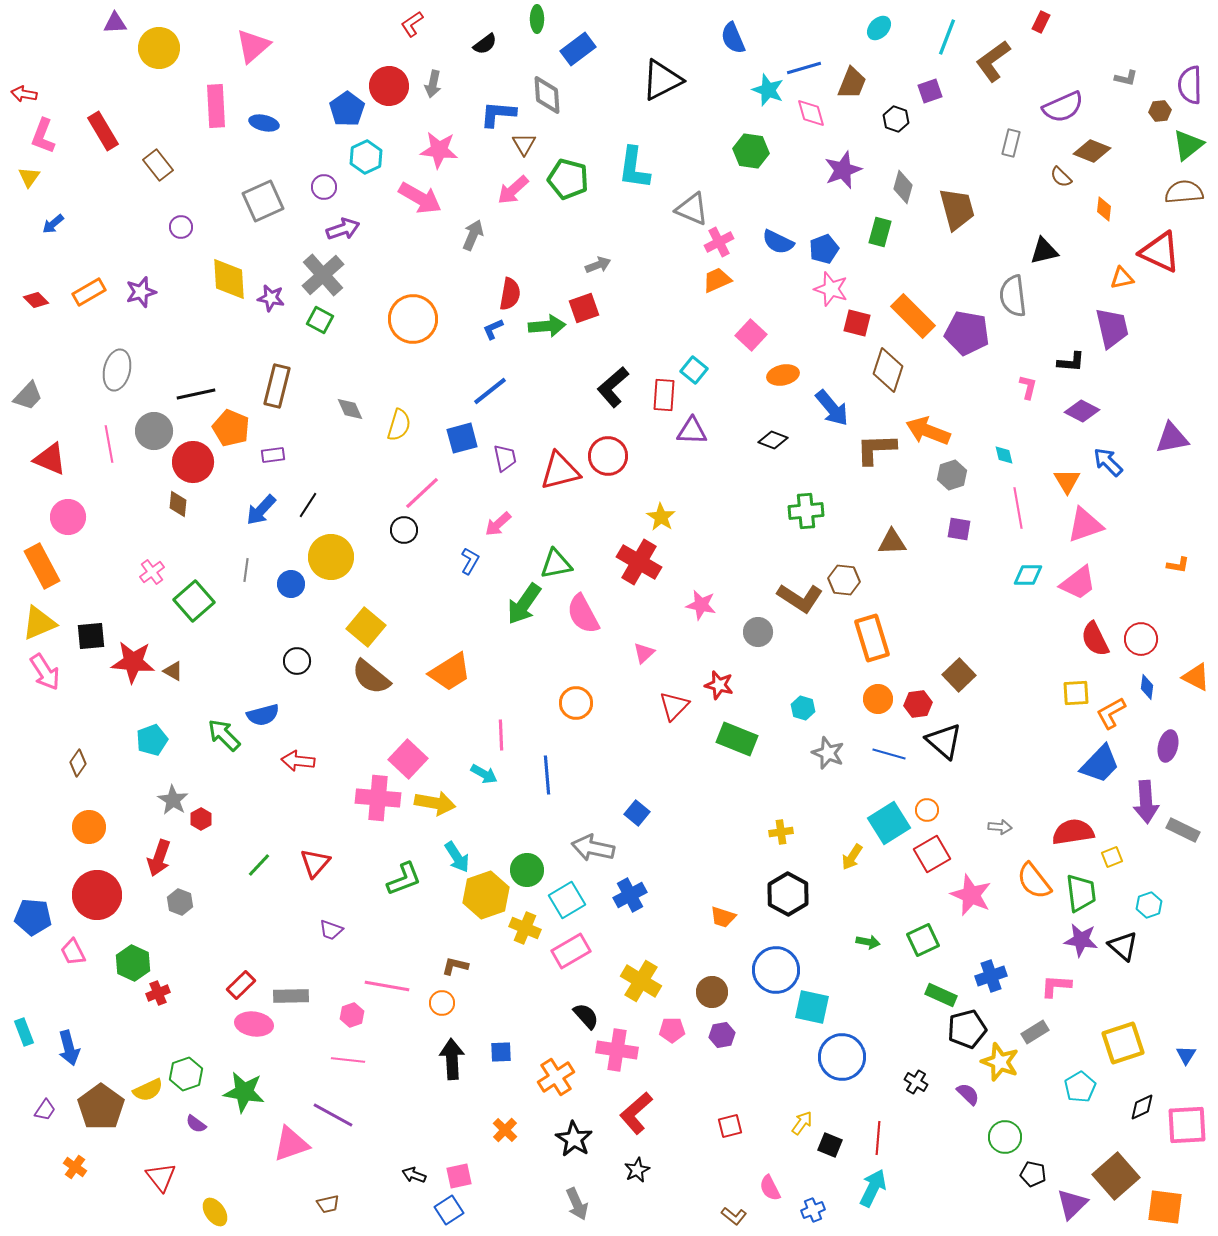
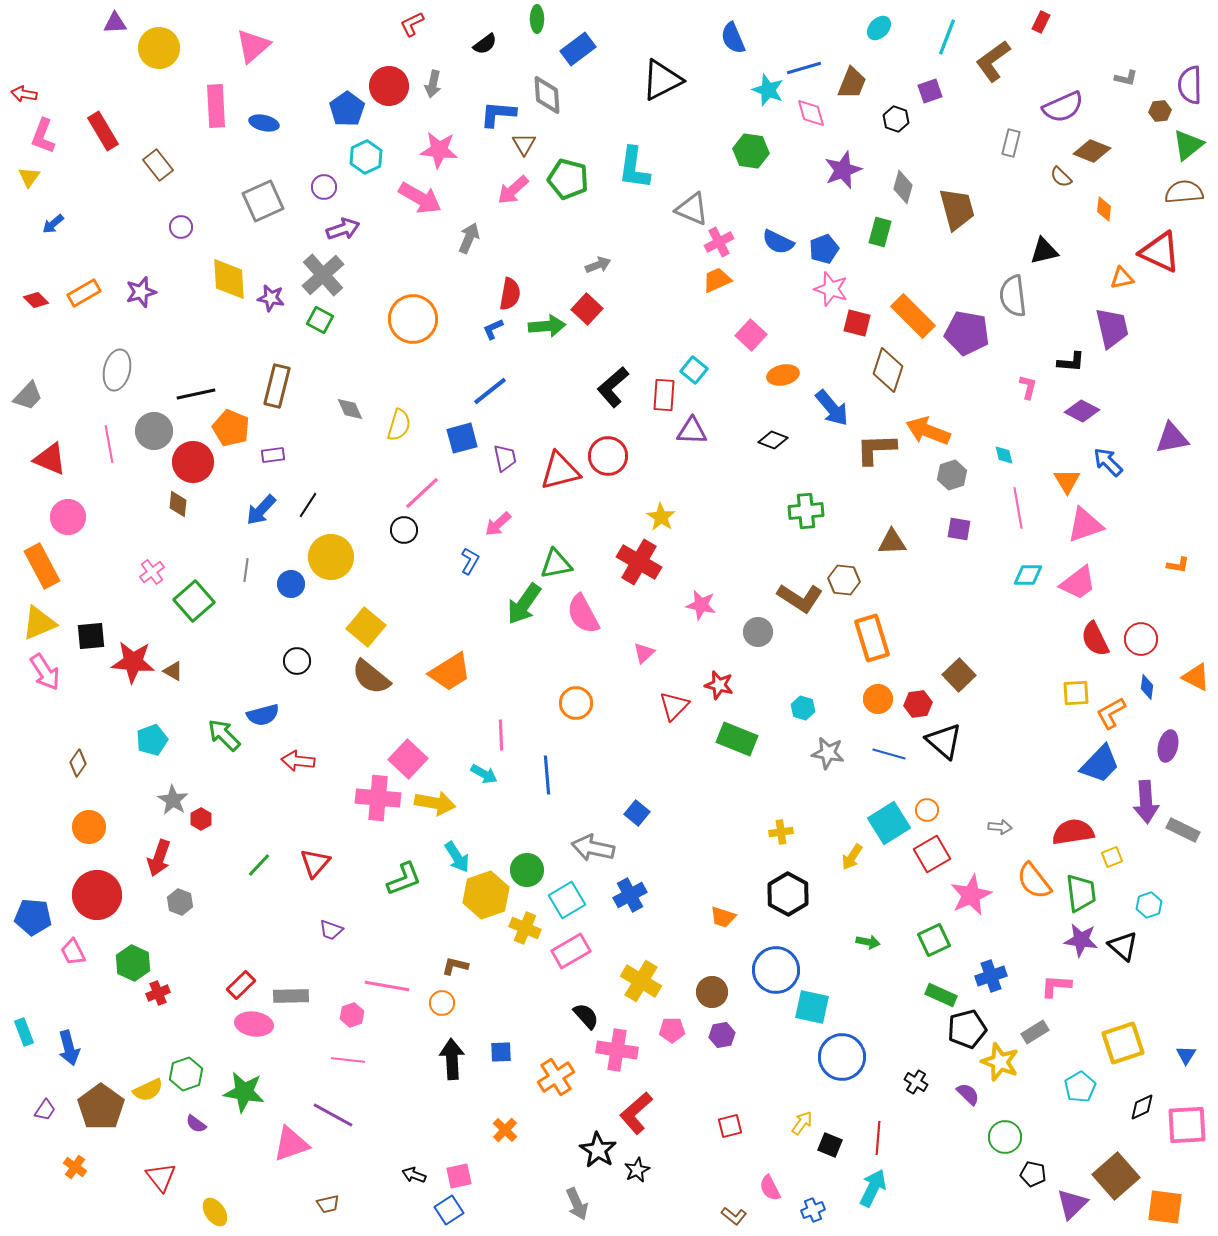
red L-shape at (412, 24): rotated 8 degrees clockwise
gray arrow at (473, 235): moved 4 px left, 3 px down
orange rectangle at (89, 292): moved 5 px left, 1 px down
red square at (584, 308): moved 3 px right, 1 px down; rotated 28 degrees counterclockwise
gray star at (828, 753): rotated 12 degrees counterclockwise
pink star at (971, 895): rotated 24 degrees clockwise
green square at (923, 940): moved 11 px right
black star at (574, 1139): moved 24 px right, 11 px down
